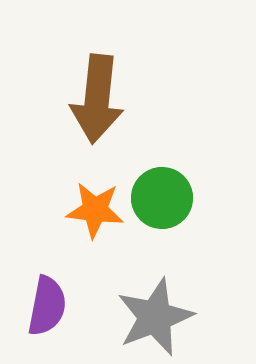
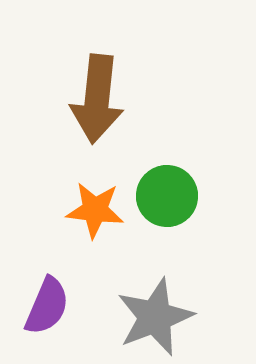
green circle: moved 5 px right, 2 px up
purple semicircle: rotated 12 degrees clockwise
